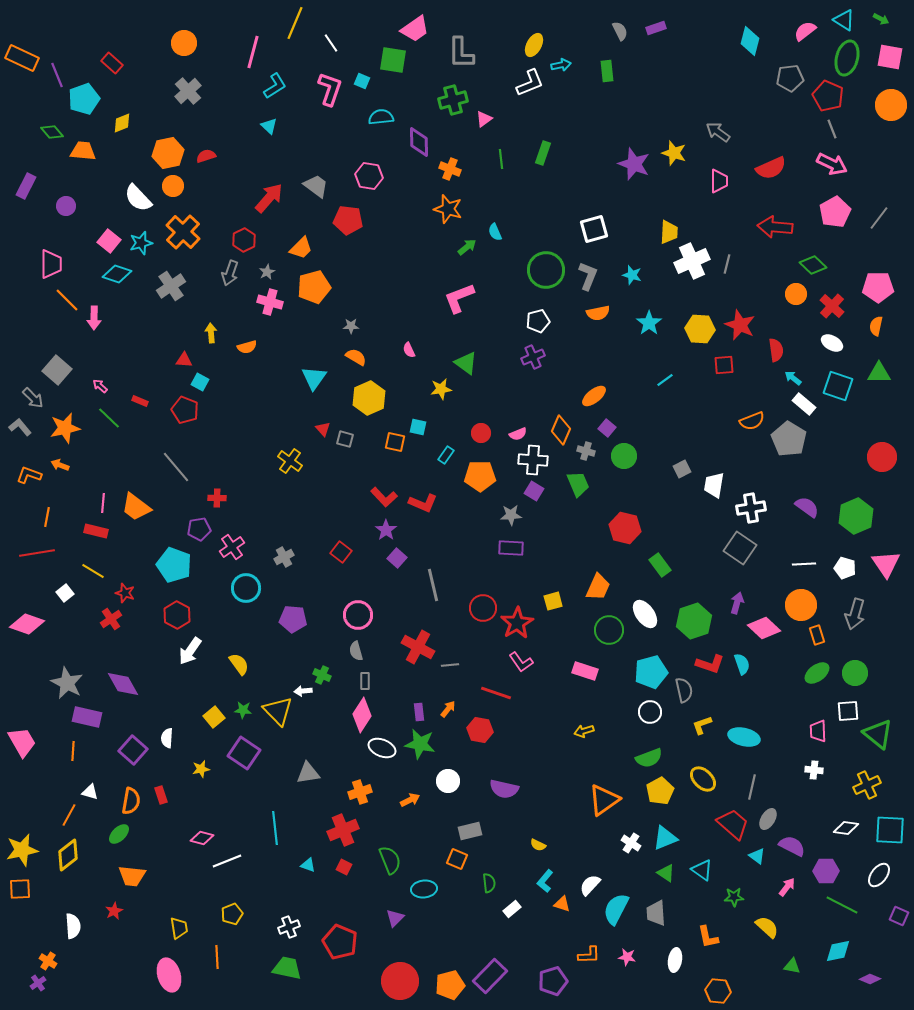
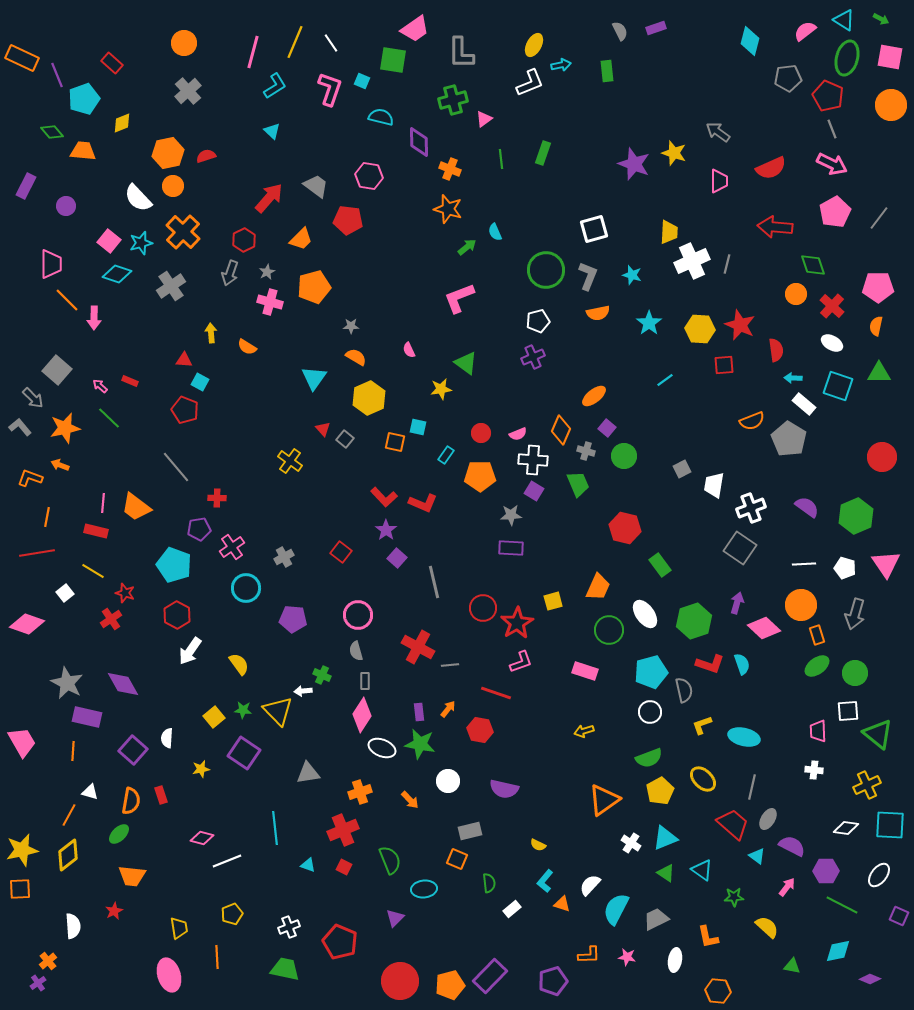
yellow line at (295, 23): moved 19 px down
gray pentagon at (790, 78): moved 2 px left
cyan semicircle at (381, 117): rotated 20 degrees clockwise
cyan triangle at (269, 126): moved 3 px right, 5 px down
orange trapezoid at (301, 248): moved 9 px up
green diamond at (813, 265): rotated 28 degrees clockwise
orange semicircle at (247, 347): rotated 48 degrees clockwise
cyan arrow at (793, 378): rotated 36 degrees counterclockwise
red rectangle at (140, 401): moved 10 px left, 20 px up
gray square at (345, 439): rotated 24 degrees clockwise
orange L-shape at (29, 475): moved 1 px right, 3 px down
white cross at (751, 508): rotated 12 degrees counterclockwise
gray line at (433, 585): moved 1 px right, 3 px up
pink L-shape at (521, 662): rotated 75 degrees counterclockwise
green ellipse at (817, 673): moved 7 px up
orange arrow at (410, 800): rotated 72 degrees clockwise
cyan square at (890, 830): moved 5 px up
gray trapezoid at (656, 913): moved 6 px down; rotated 68 degrees clockwise
orange cross at (48, 961): rotated 18 degrees clockwise
green trapezoid at (287, 968): moved 2 px left, 1 px down
